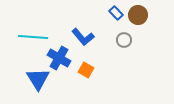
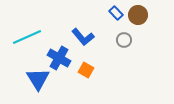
cyan line: moved 6 px left; rotated 28 degrees counterclockwise
